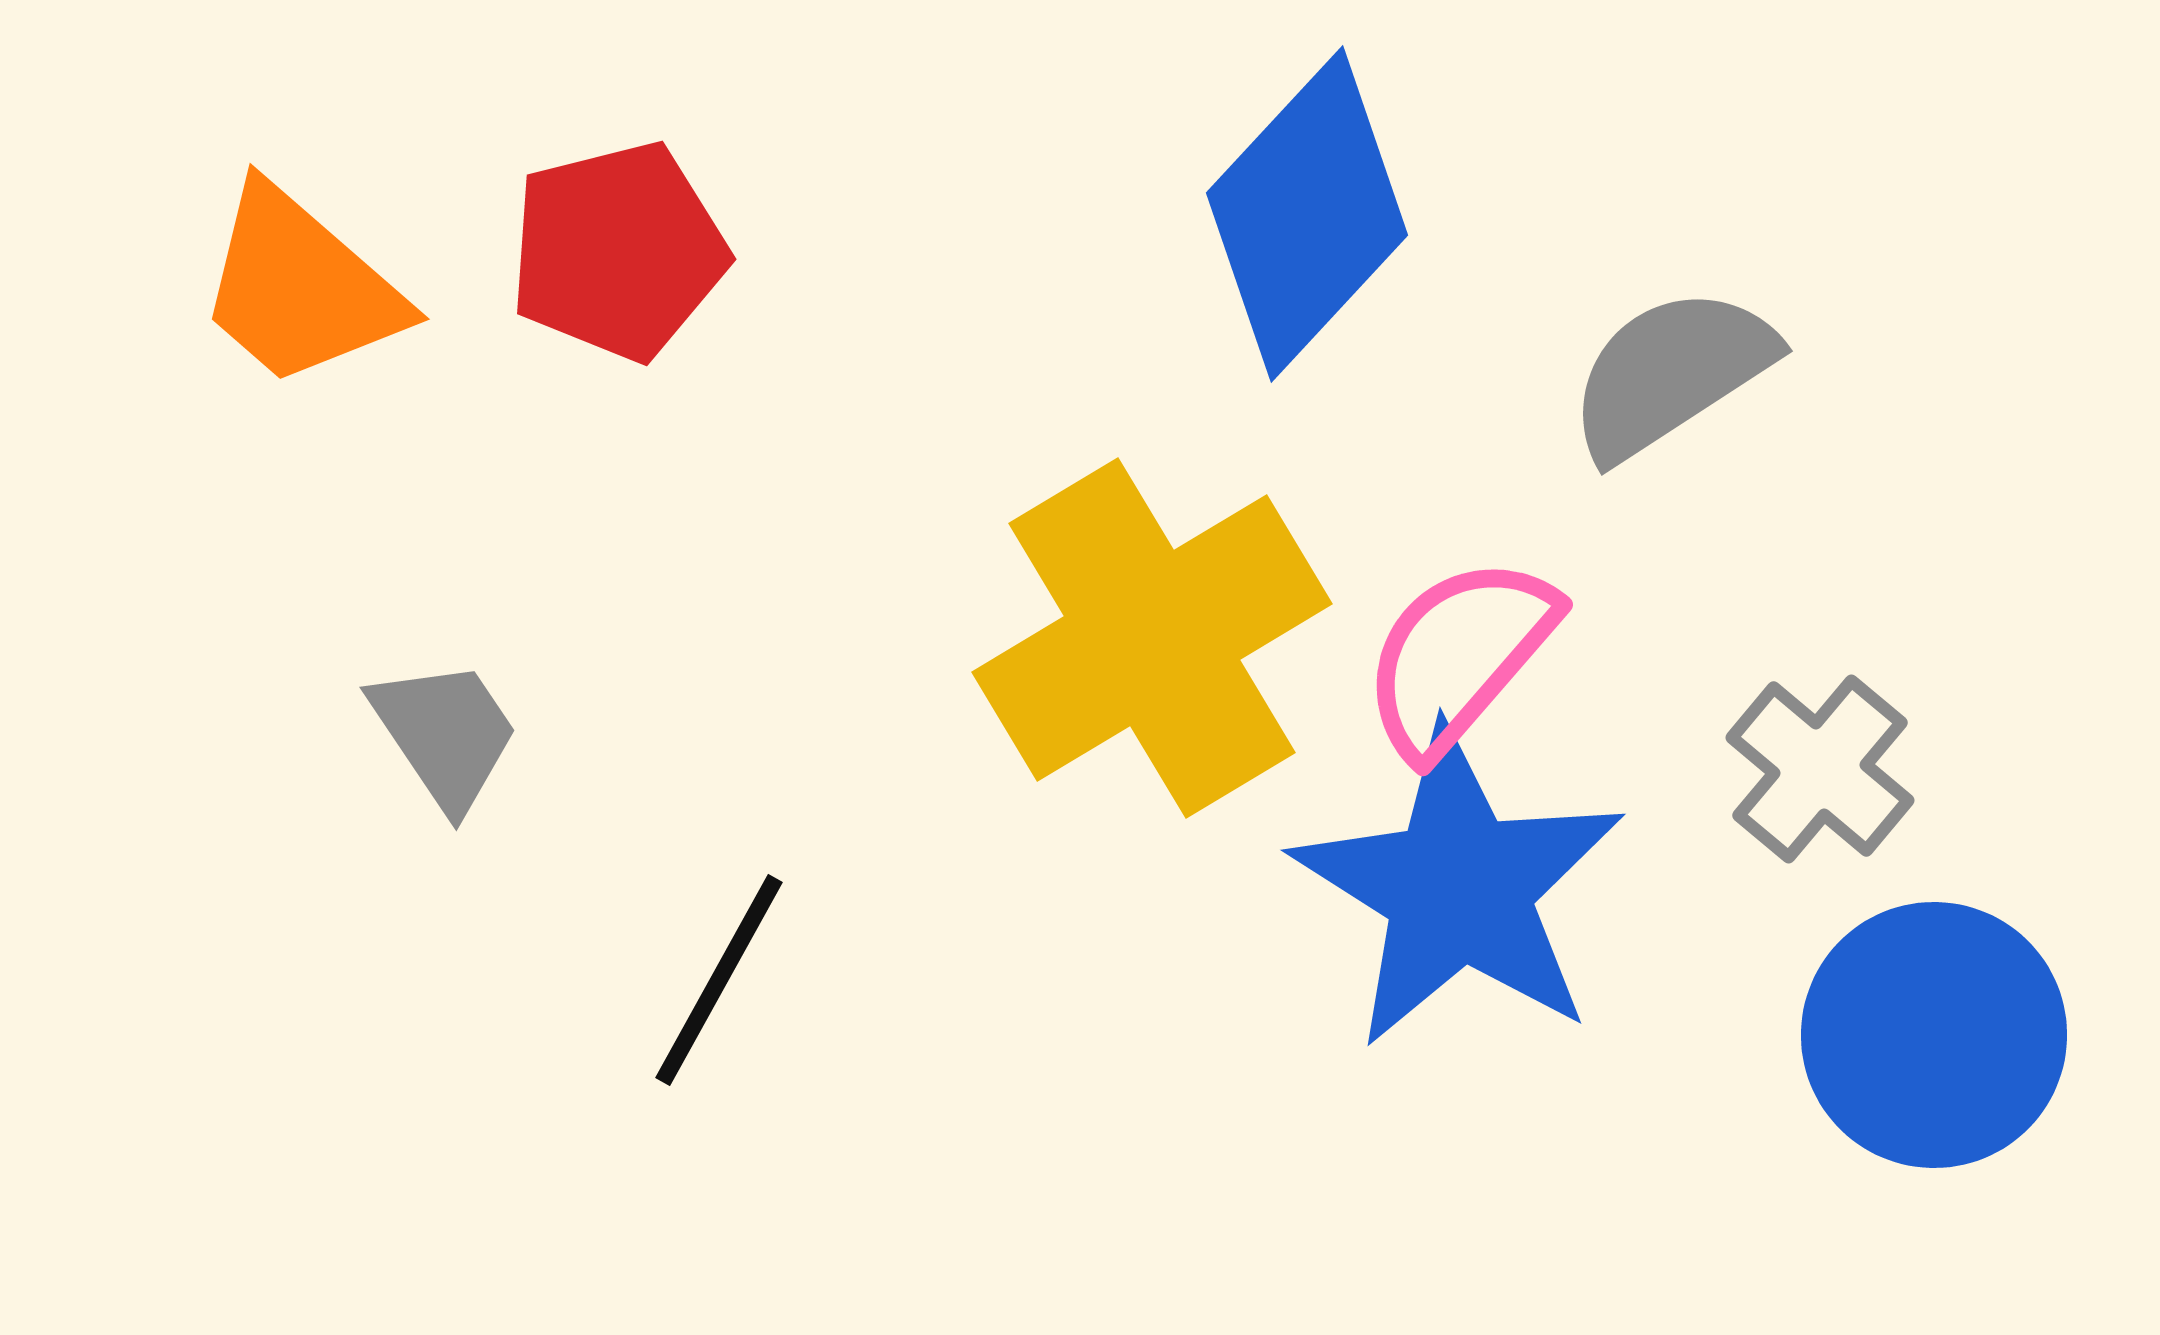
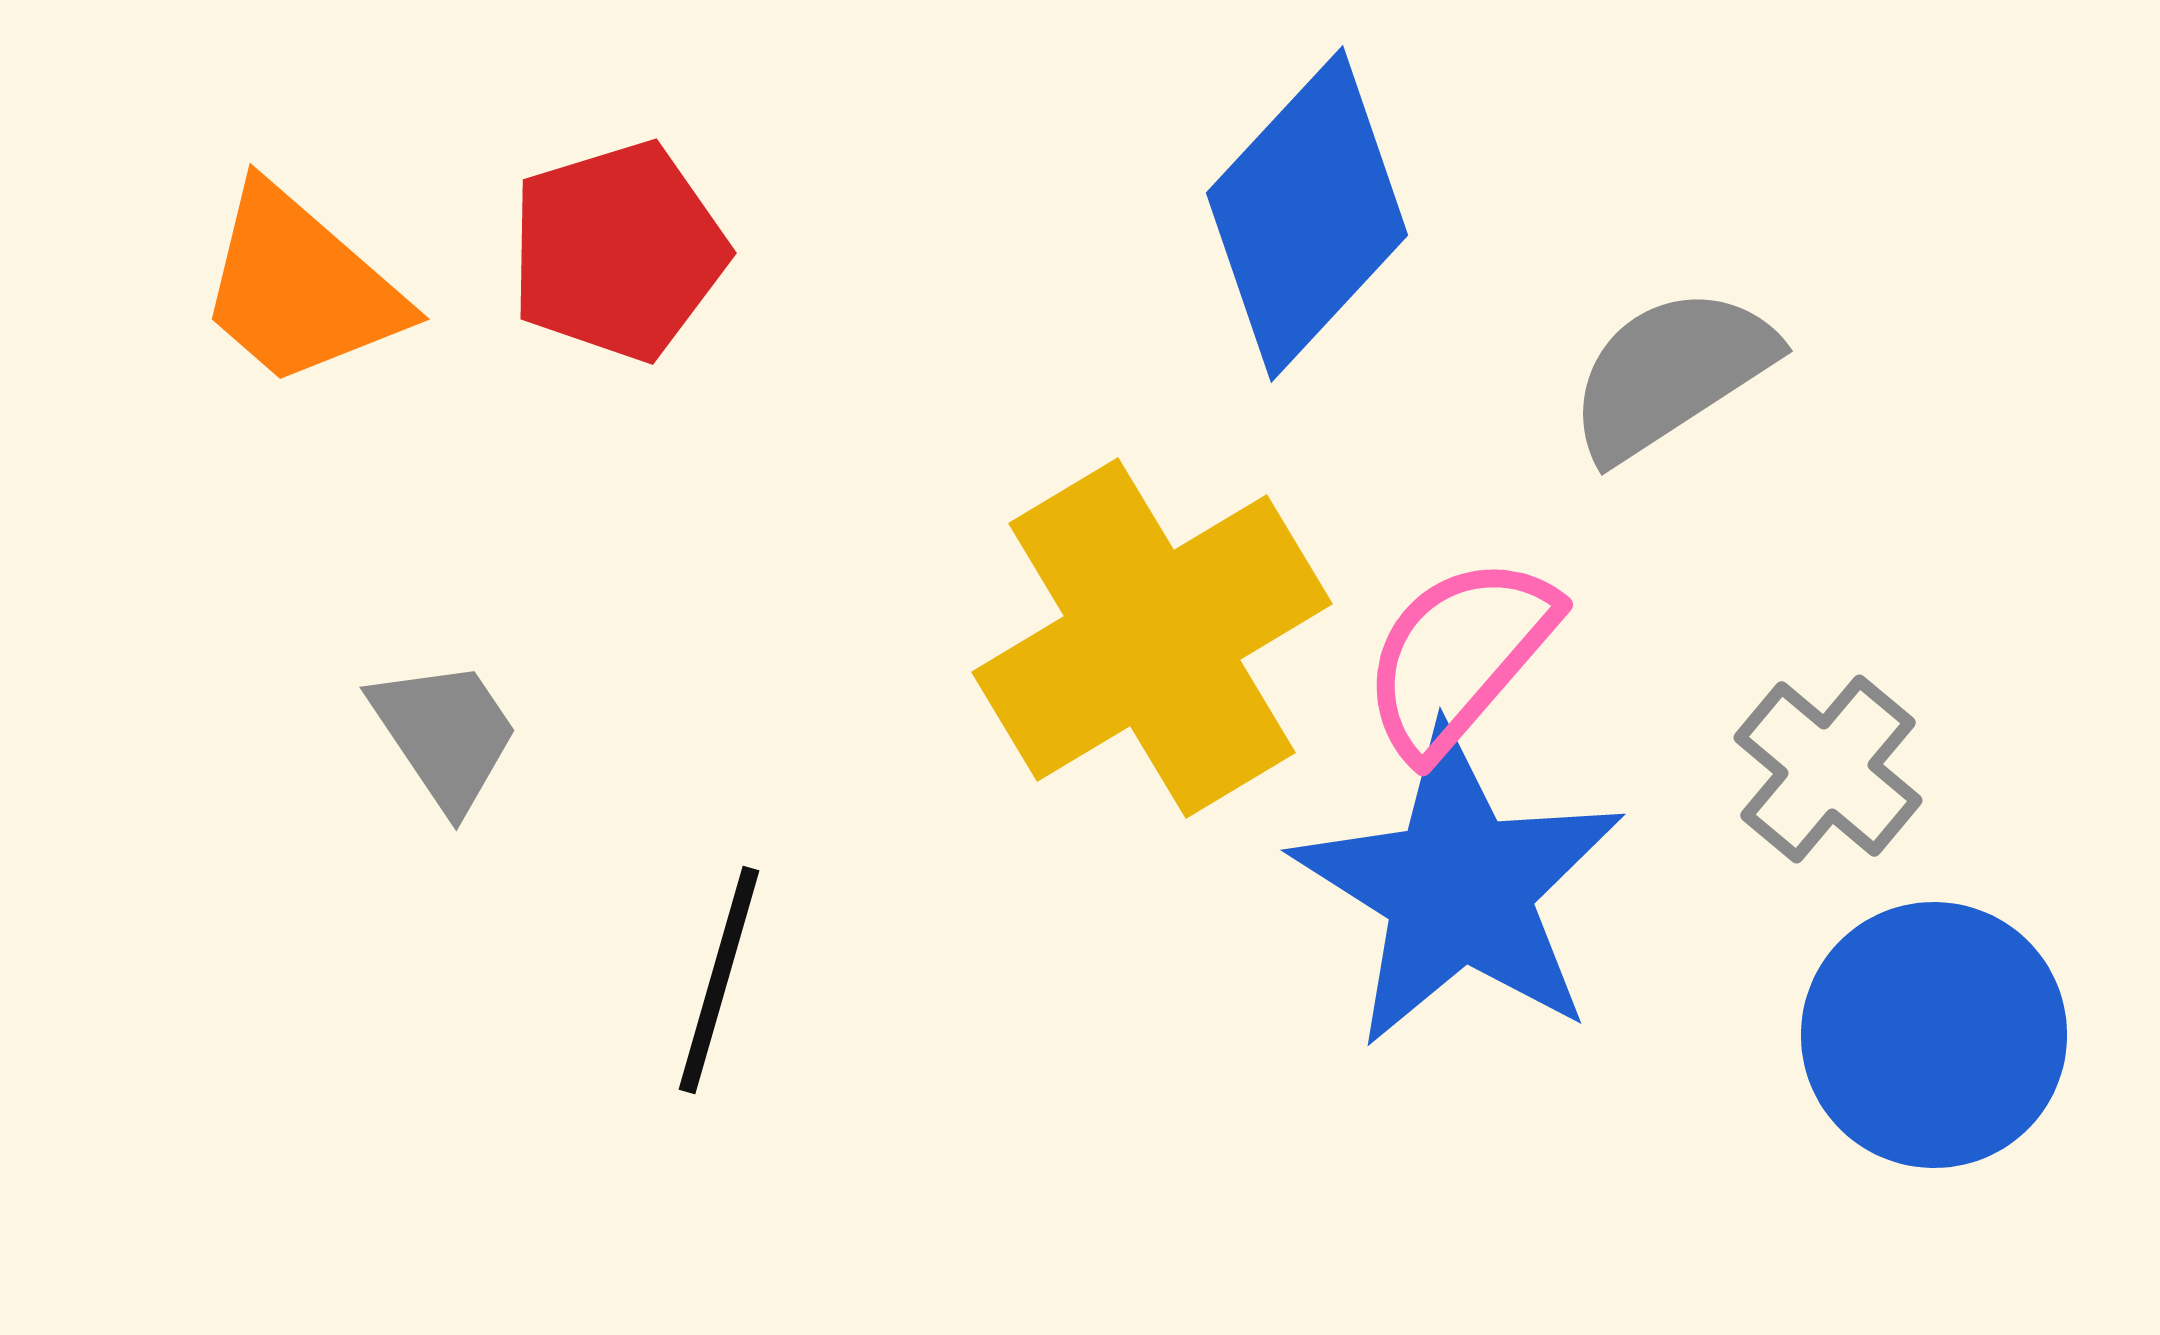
red pentagon: rotated 3 degrees counterclockwise
gray cross: moved 8 px right
black line: rotated 13 degrees counterclockwise
